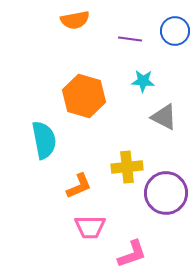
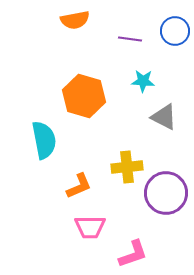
pink L-shape: moved 1 px right
